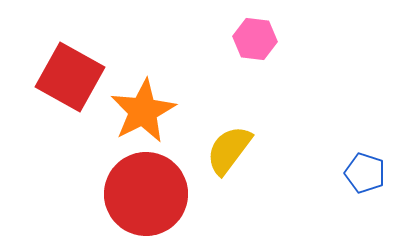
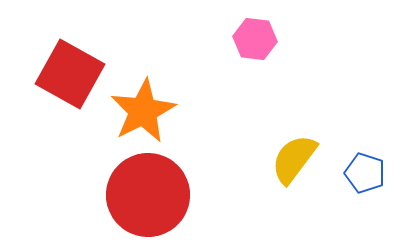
red square: moved 3 px up
yellow semicircle: moved 65 px right, 9 px down
red circle: moved 2 px right, 1 px down
